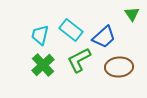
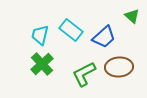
green triangle: moved 2 px down; rotated 14 degrees counterclockwise
green L-shape: moved 5 px right, 14 px down
green cross: moved 1 px left, 1 px up
